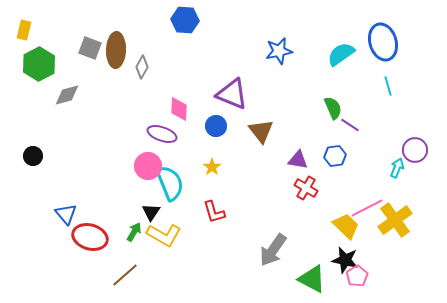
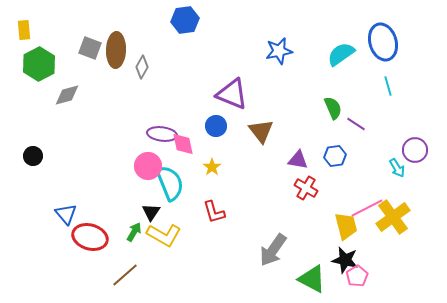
blue hexagon at (185, 20): rotated 12 degrees counterclockwise
yellow rectangle at (24, 30): rotated 18 degrees counterclockwise
pink diamond at (179, 109): moved 4 px right, 35 px down; rotated 15 degrees counterclockwise
purple line at (350, 125): moved 6 px right, 1 px up
purple ellipse at (162, 134): rotated 12 degrees counterclockwise
cyan arrow at (397, 168): rotated 126 degrees clockwise
yellow cross at (395, 220): moved 2 px left, 3 px up
yellow trapezoid at (346, 226): rotated 32 degrees clockwise
